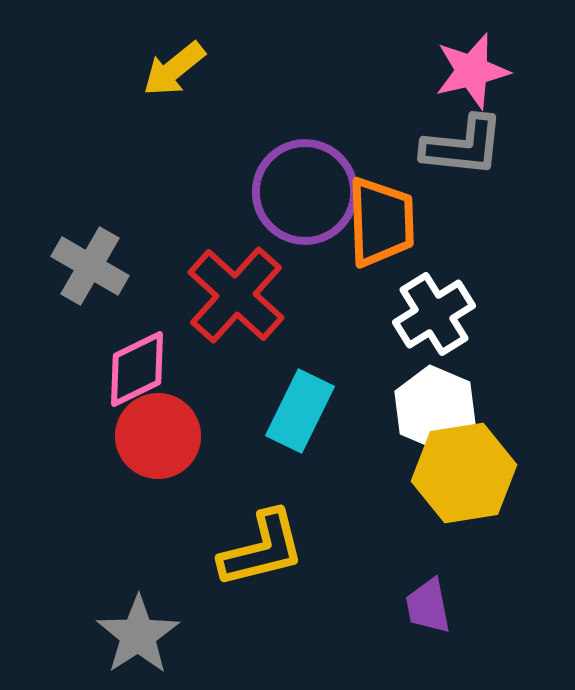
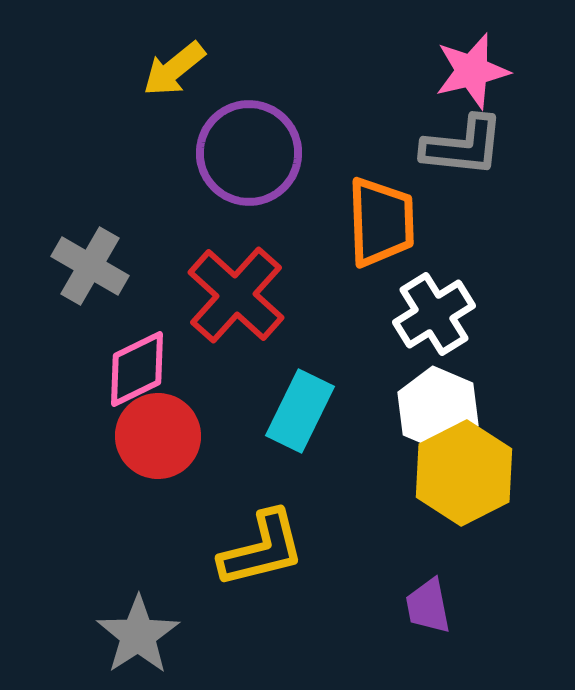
purple circle: moved 56 px left, 39 px up
white hexagon: moved 3 px right, 1 px down
yellow hexagon: rotated 18 degrees counterclockwise
